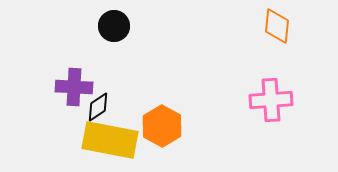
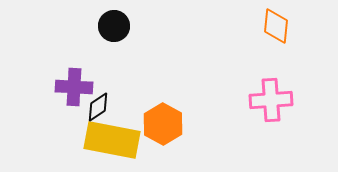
orange diamond: moved 1 px left
orange hexagon: moved 1 px right, 2 px up
yellow rectangle: moved 2 px right
